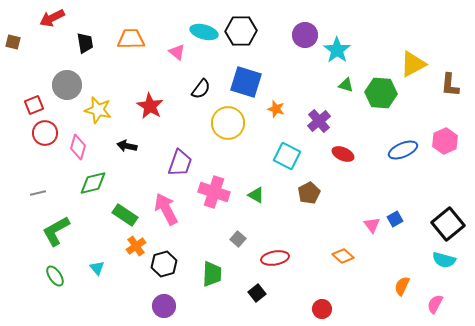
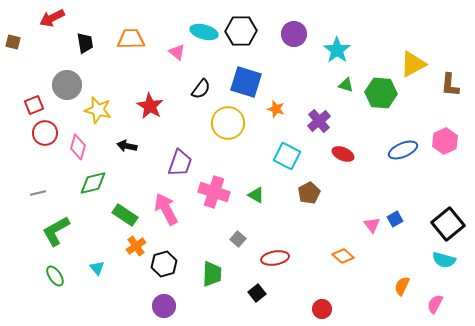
purple circle at (305, 35): moved 11 px left, 1 px up
